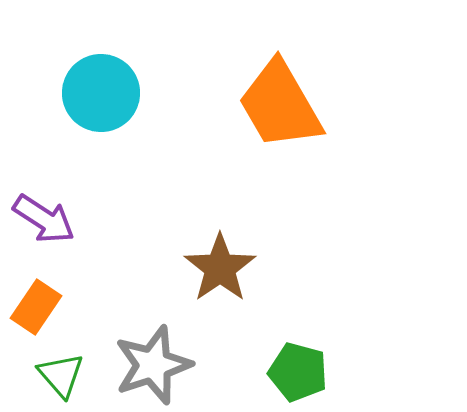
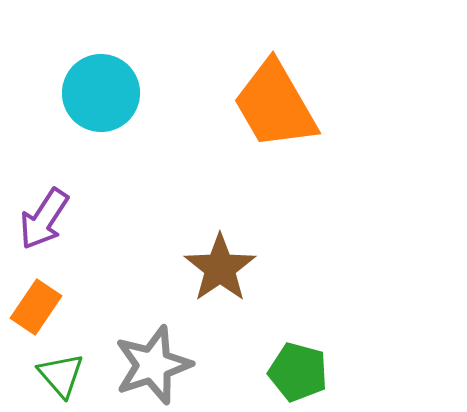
orange trapezoid: moved 5 px left
purple arrow: rotated 90 degrees clockwise
